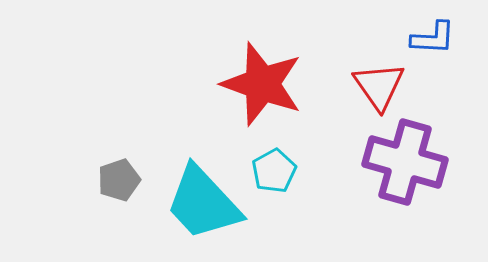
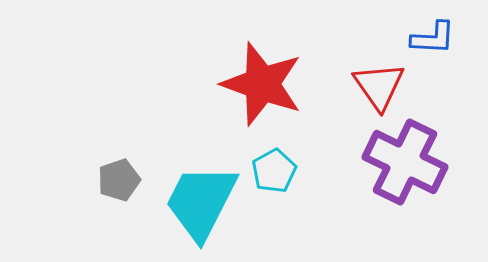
purple cross: rotated 10 degrees clockwise
cyan trapezoid: moved 2 px left, 1 px up; rotated 70 degrees clockwise
